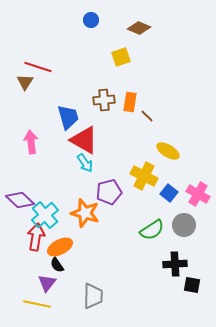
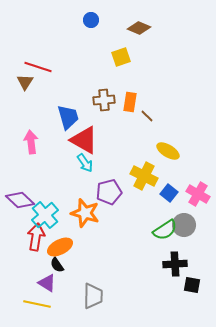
green semicircle: moved 13 px right
purple triangle: rotated 36 degrees counterclockwise
